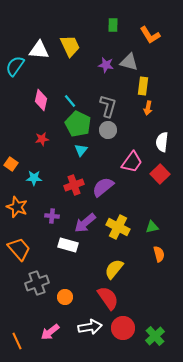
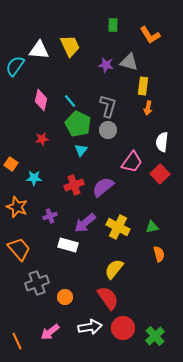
purple cross: moved 2 px left; rotated 24 degrees counterclockwise
